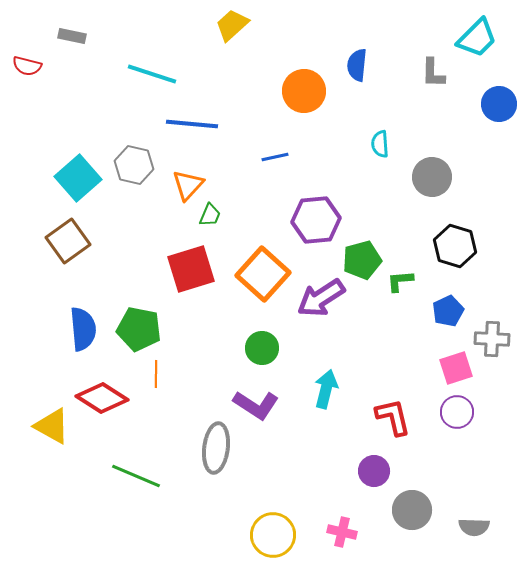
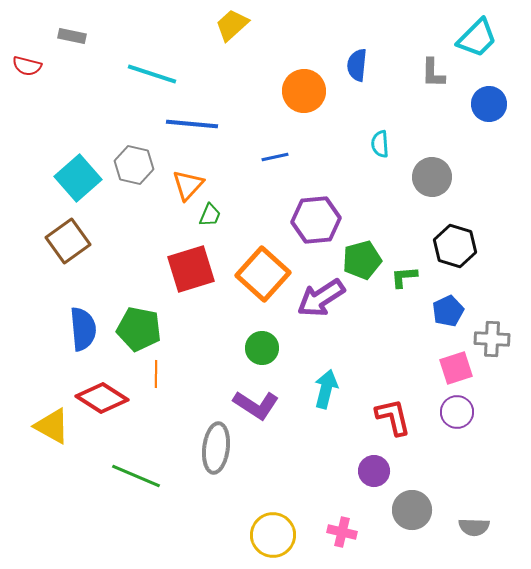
blue circle at (499, 104): moved 10 px left
green L-shape at (400, 281): moved 4 px right, 4 px up
